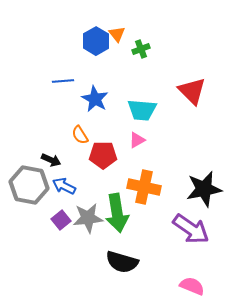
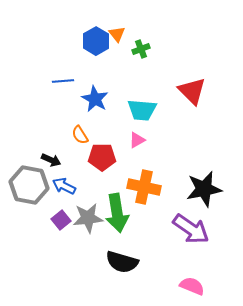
red pentagon: moved 1 px left, 2 px down
